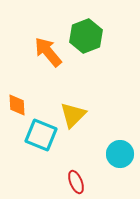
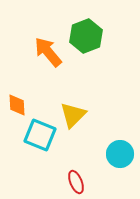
cyan square: moved 1 px left
